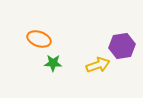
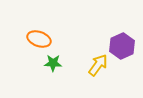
purple hexagon: rotated 15 degrees counterclockwise
yellow arrow: rotated 35 degrees counterclockwise
